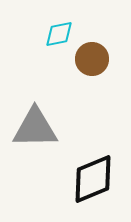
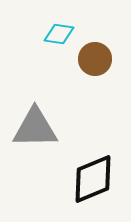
cyan diamond: rotated 20 degrees clockwise
brown circle: moved 3 px right
